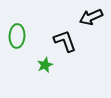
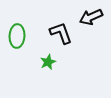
black L-shape: moved 4 px left, 8 px up
green star: moved 3 px right, 3 px up
